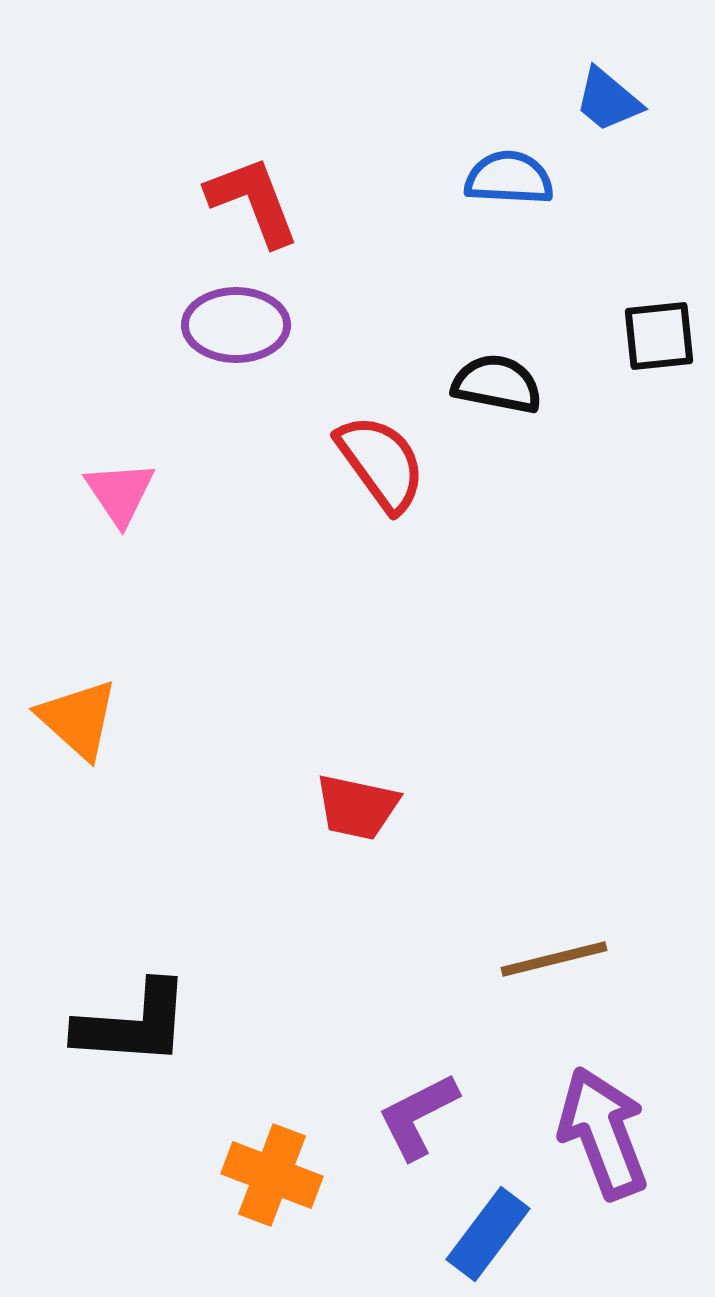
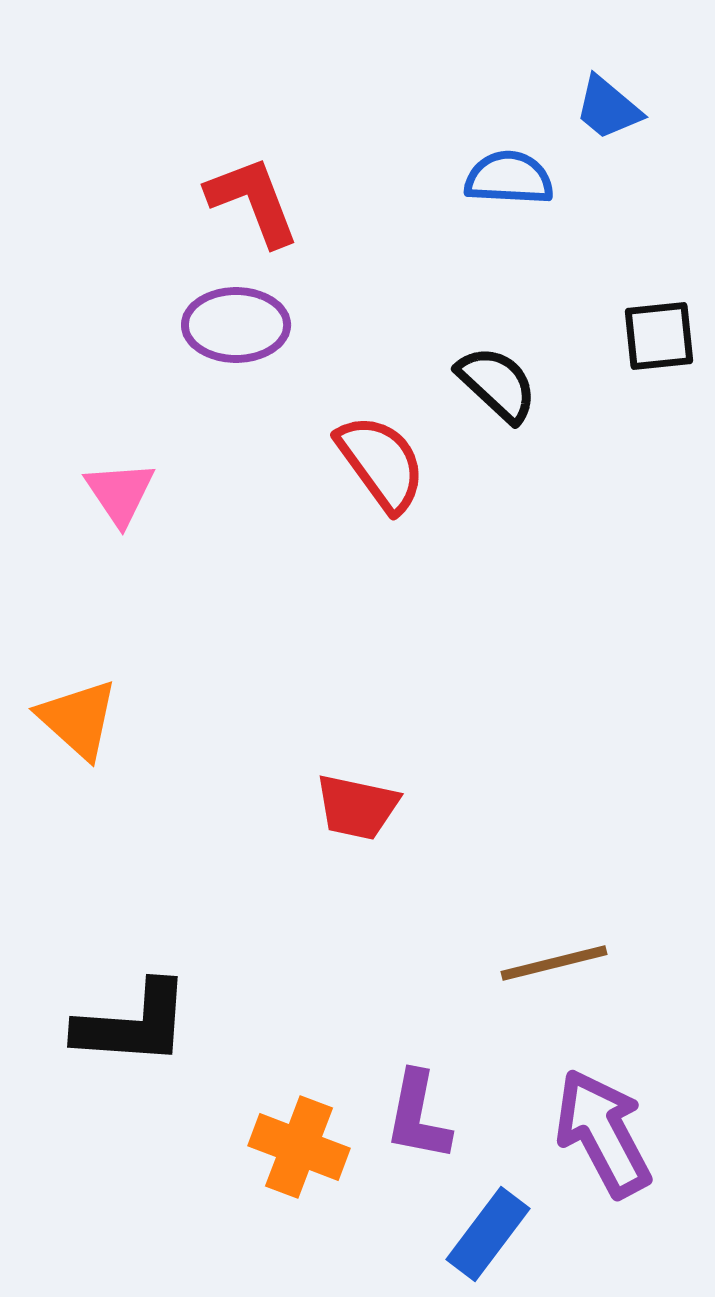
blue trapezoid: moved 8 px down
black semicircle: rotated 32 degrees clockwise
brown line: moved 4 px down
purple L-shape: rotated 52 degrees counterclockwise
purple arrow: rotated 7 degrees counterclockwise
orange cross: moved 27 px right, 28 px up
